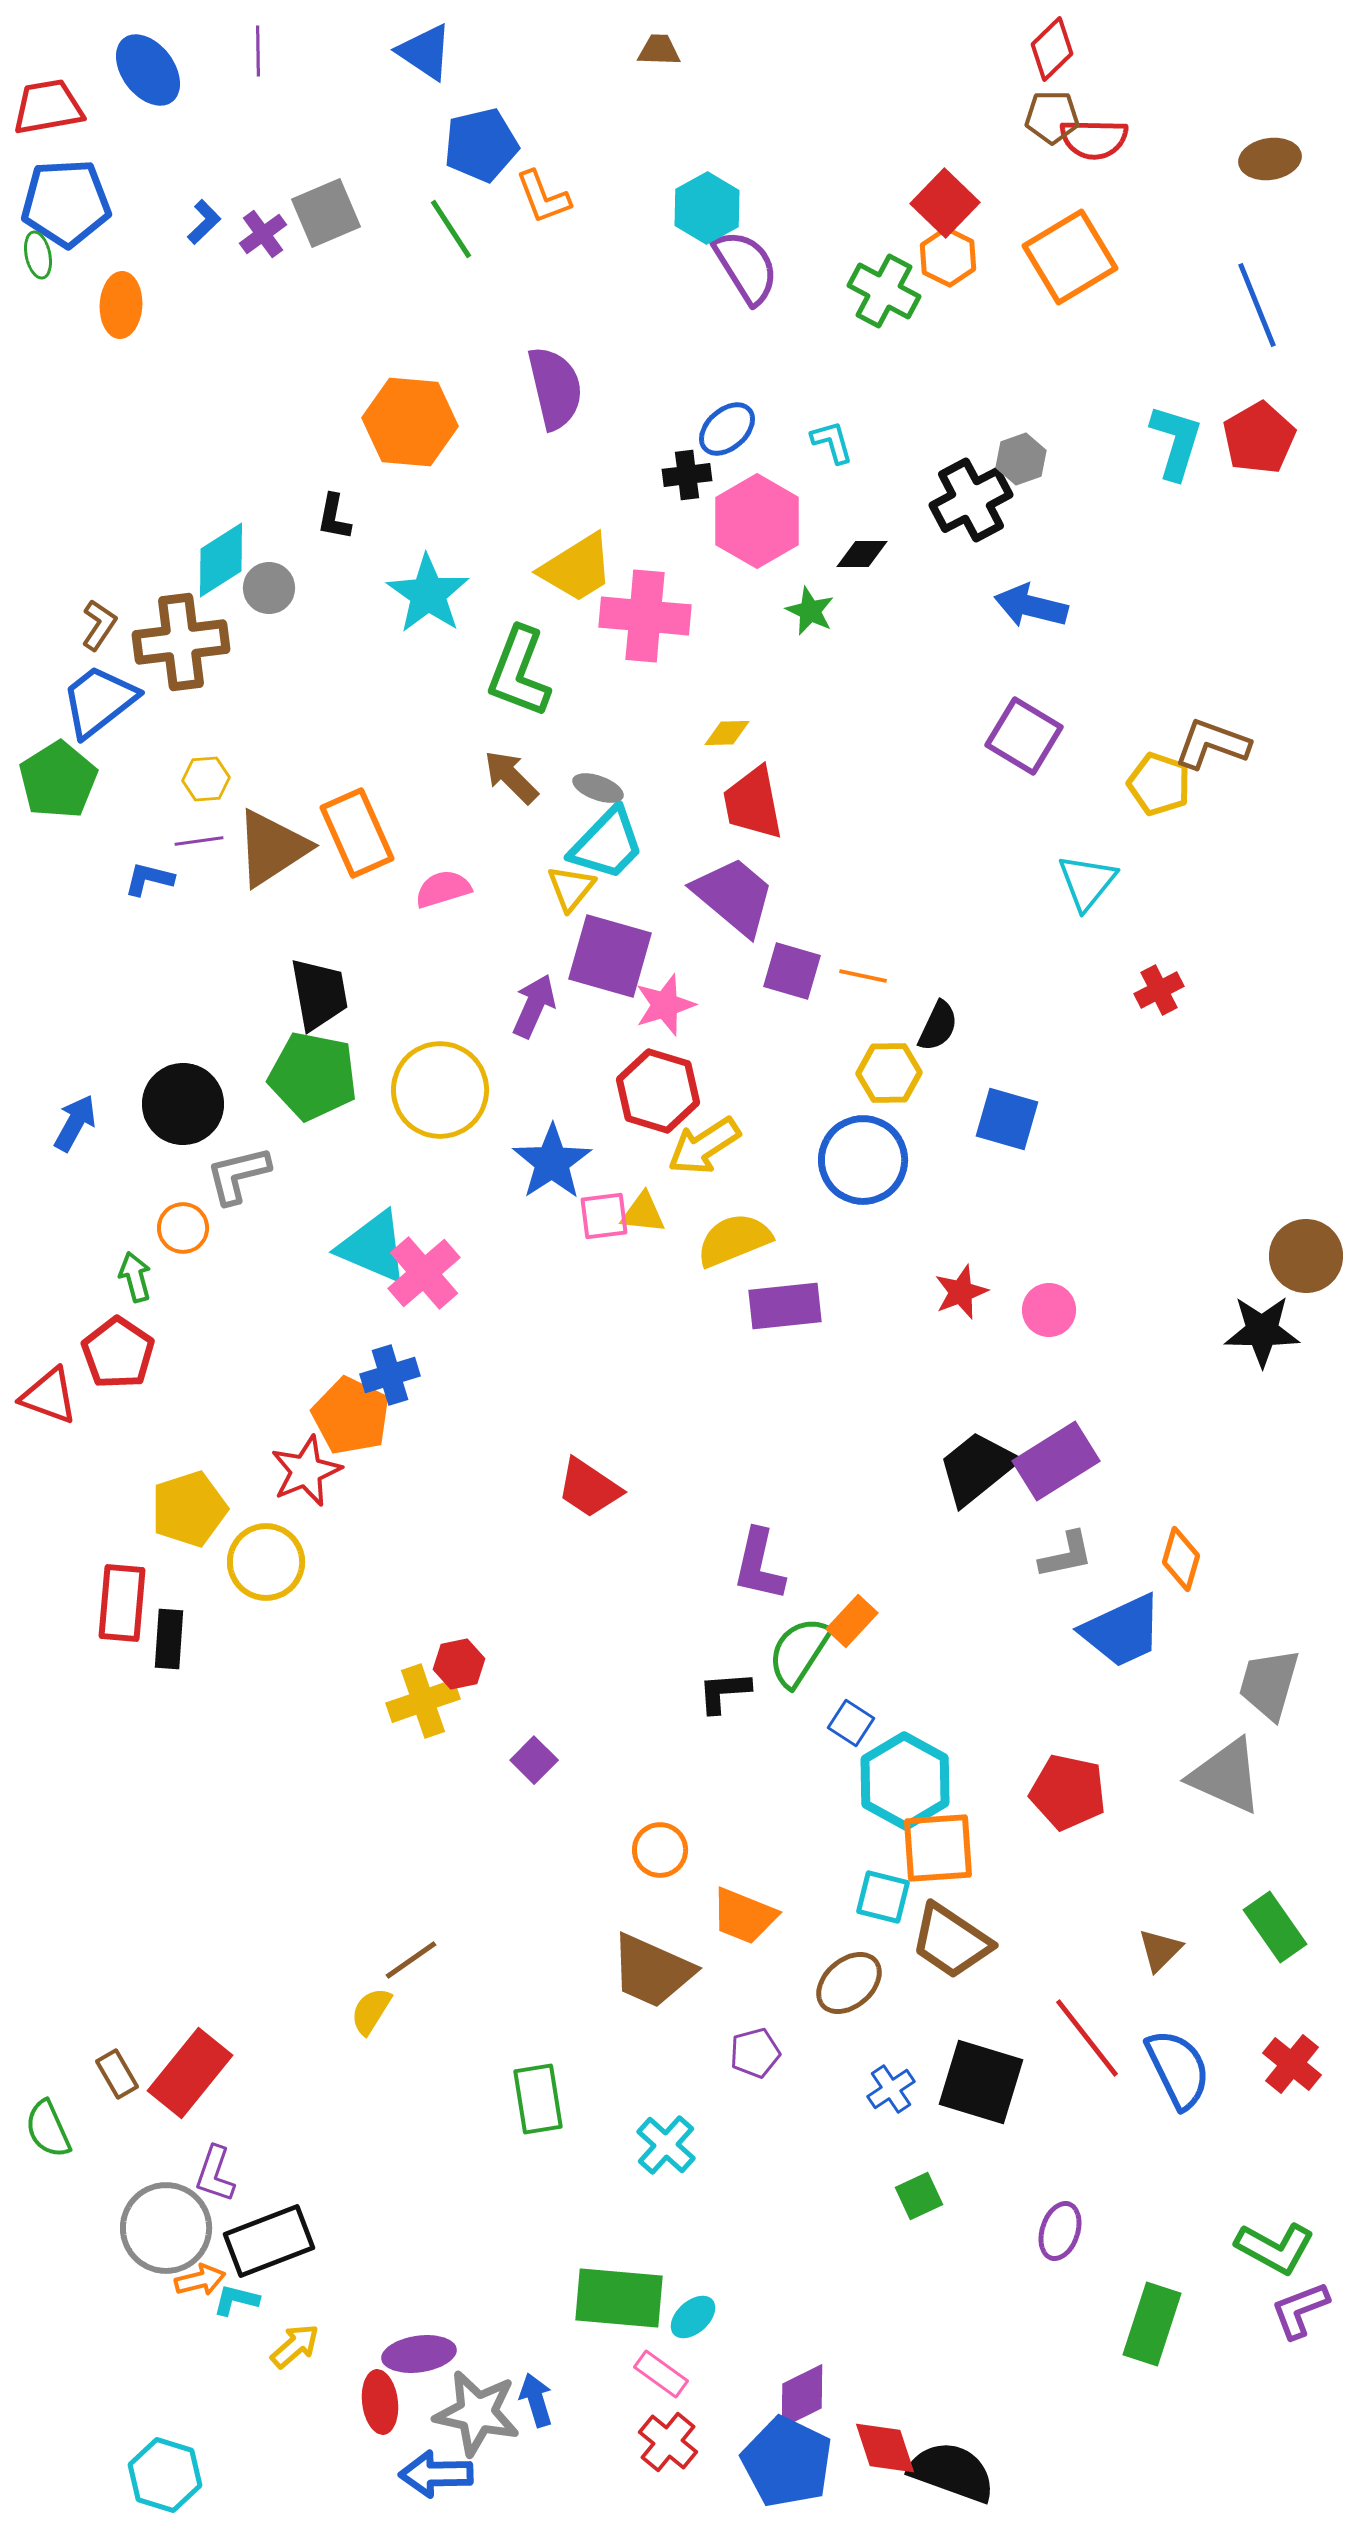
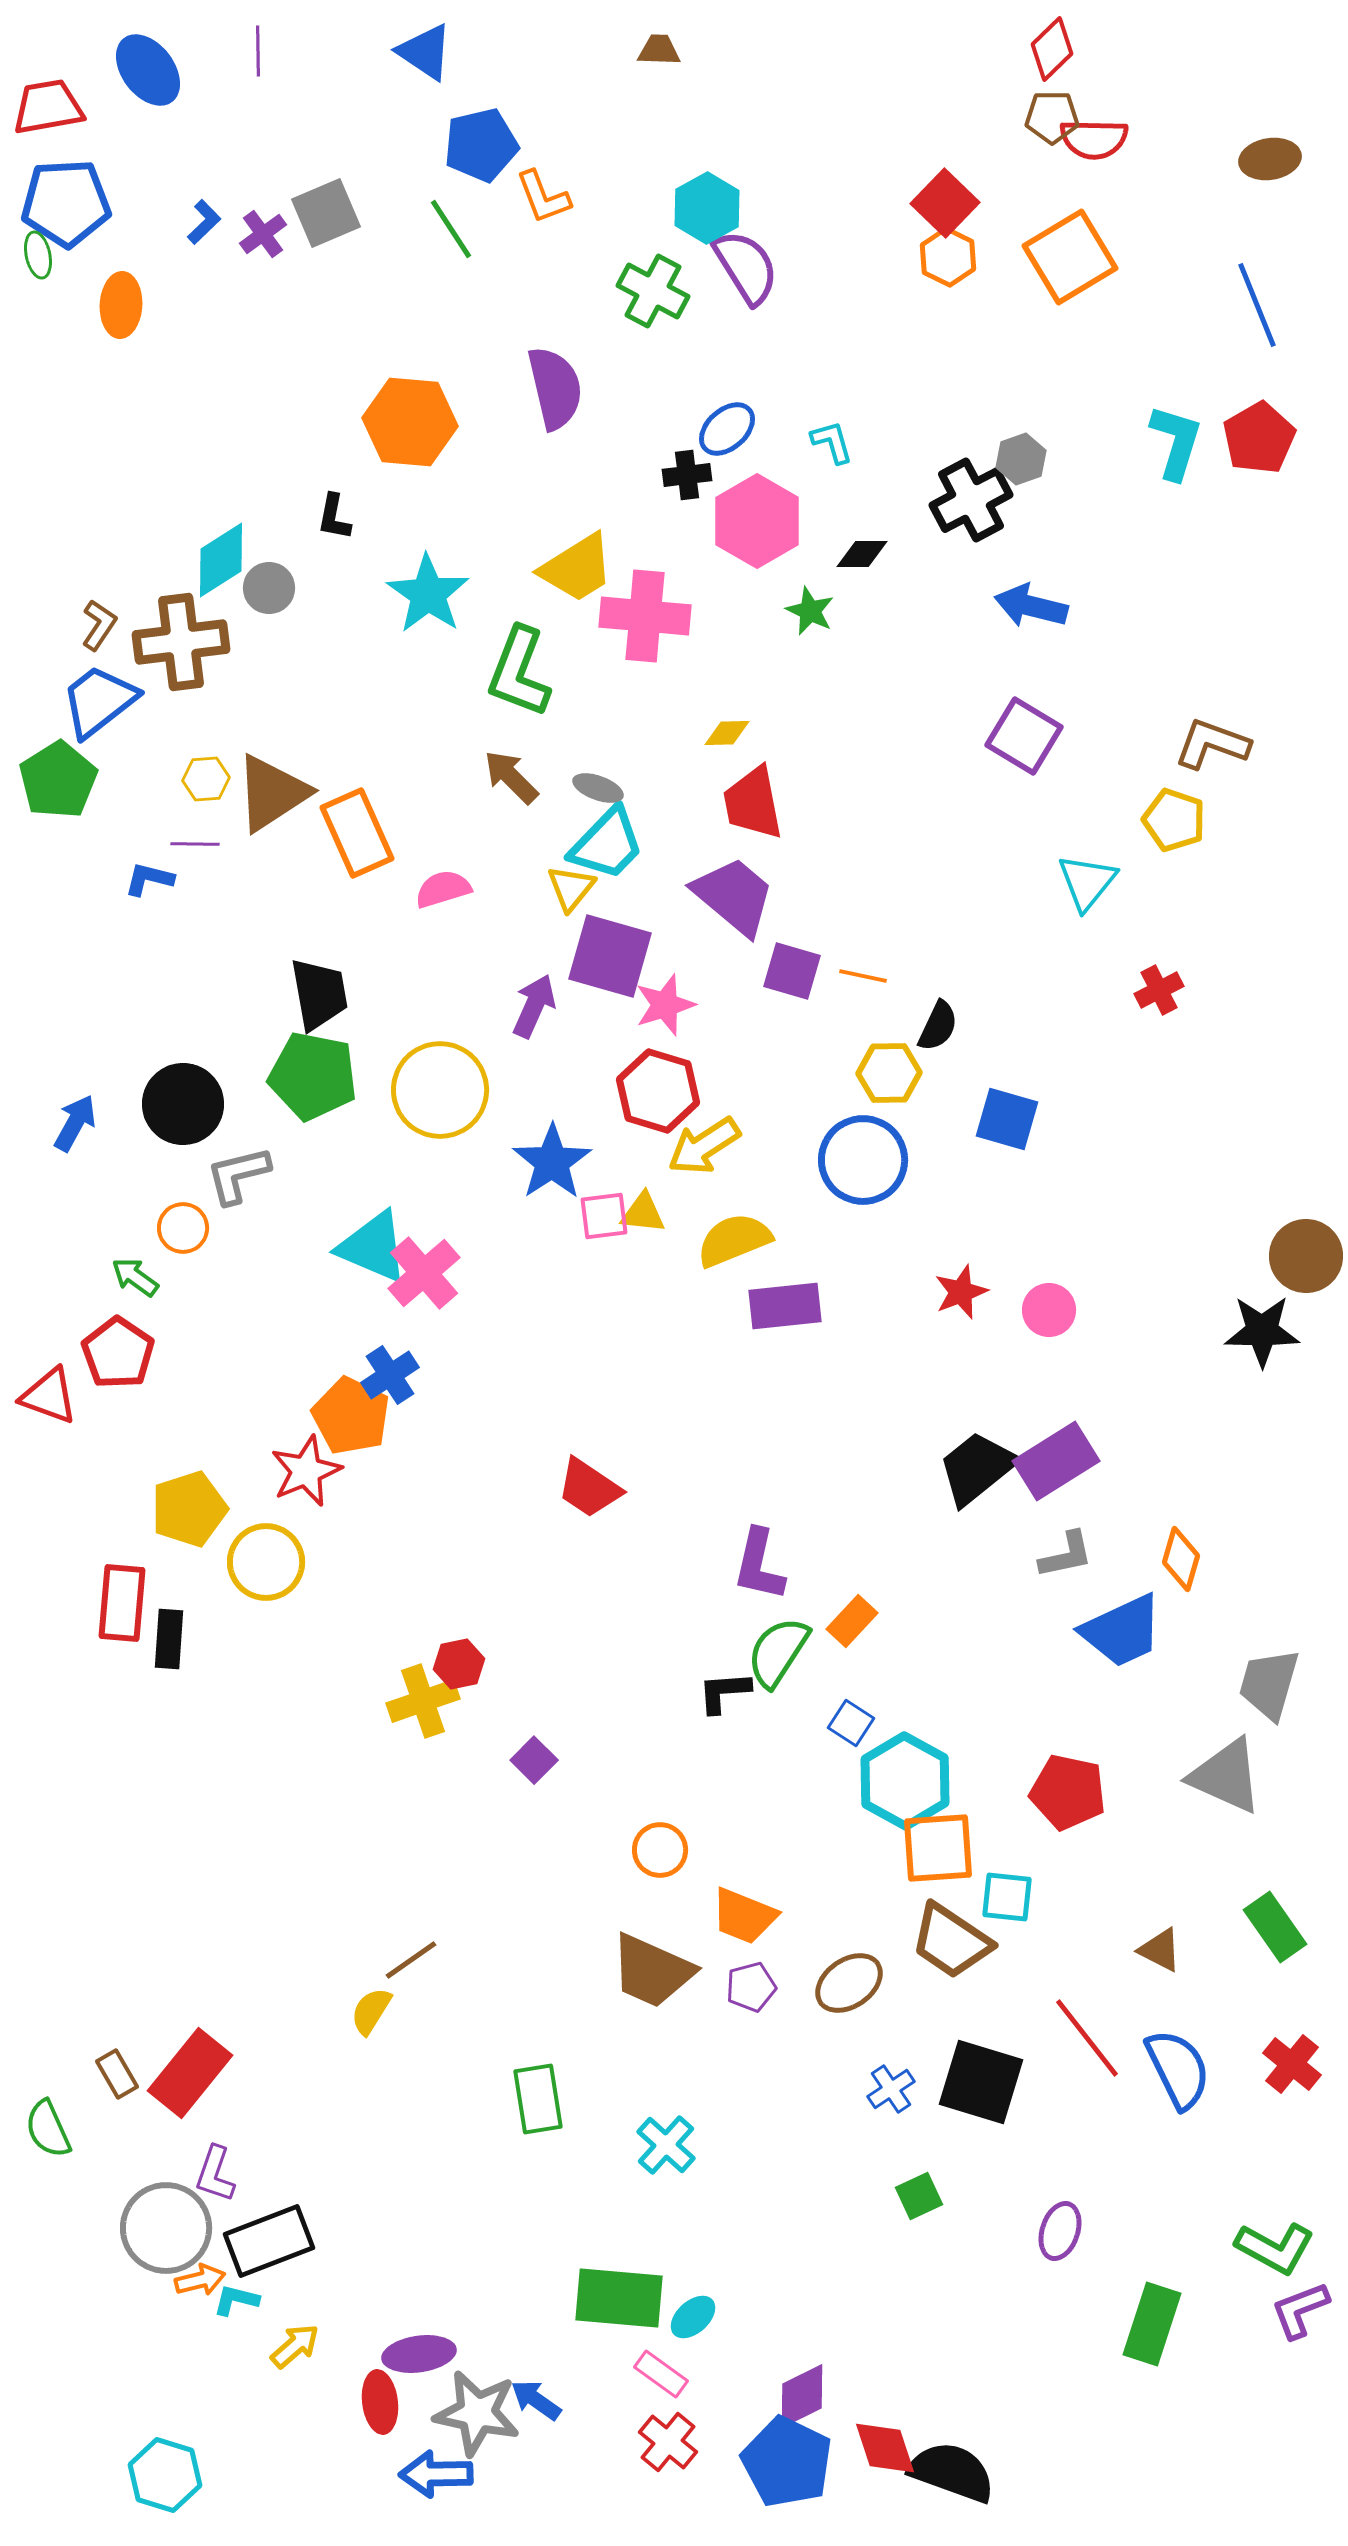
green cross at (884, 291): moved 231 px left
yellow pentagon at (1159, 784): moved 15 px right, 36 px down
purple line at (199, 841): moved 4 px left, 3 px down; rotated 9 degrees clockwise
brown triangle at (272, 848): moved 55 px up
green arrow at (135, 1277): rotated 39 degrees counterclockwise
blue cross at (390, 1375): rotated 16 degrees counterclockwise
green semicircle at (799, 1652): moved 21 px left
cyan square at (883, 1897): moved 124 px right; rotated 8 degrees counterclockwise
brown triangle at (1160, 1950): rotated 48 degrees counterclockwise
brown ellipse at (849, 1983): rotated 6 degrees clockwise
purple pentagon at (755, 2053): moved 4 px left, 66 px up
blue arrow at (536, 2400): rotated 38 degrees counterclockwise
